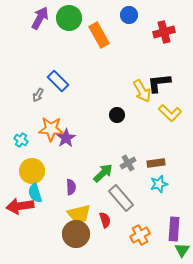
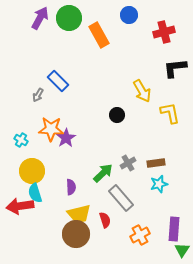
black L-shape: moved 16 px right, 15 px up
yellow L-shape: rotated 145 degrees counterclockwise
